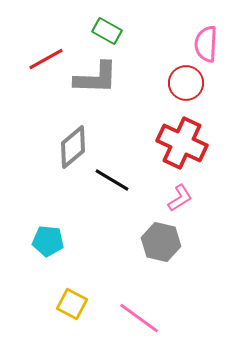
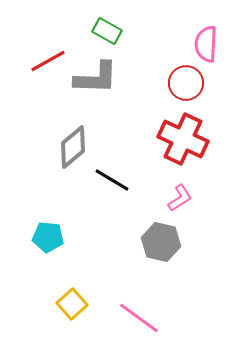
red line: moved 2 px right, 2 px down
red cross: moved 1 px right, 4 px up
cyan pentagon: moved 4 px up
yellow square: rotated 20 degrees clockwise
